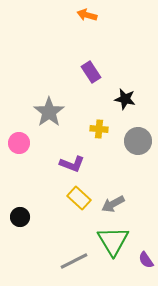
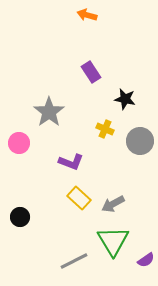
yellow cross: moved 6 px right; rotated 18 degrees clockwise
gray circle: moved 2 px right
purple L-shape: moved 1 px left, 2 px up
purple semicircle: rotated 90 degrees counterclockwise
